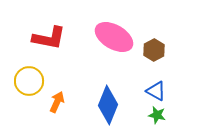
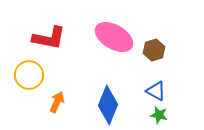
brown hexagon: rotated 10 degrees clockwise
yellow circle: moved 6 px up
green star: moved 2 px right
